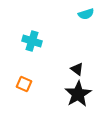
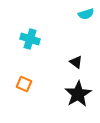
cyan cross: moved 2 px left, 2 px up
black triangle: moved 1 px left, 7 px up
